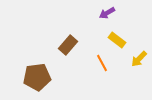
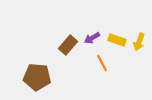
purple arrow: moved 15 px left, 25 px down
yellow rectangle: rotated 18 degrees counterclockwise
yellow arrow: moved 17 px up; rotated 24 degrees counterclockwise
brown pentagon: rotated 12 degrees clockwise
